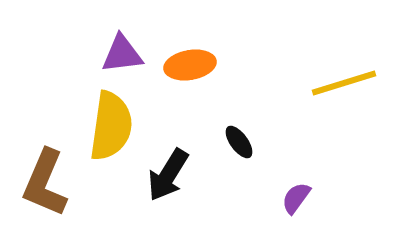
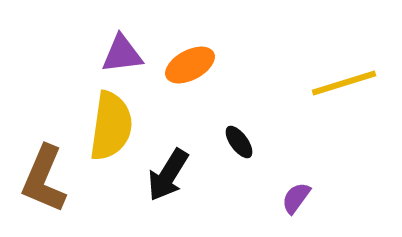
orange ellipse: rotated 18 degrees counterclockwise
brown L-shape: moved 1 px left, 4 px up
